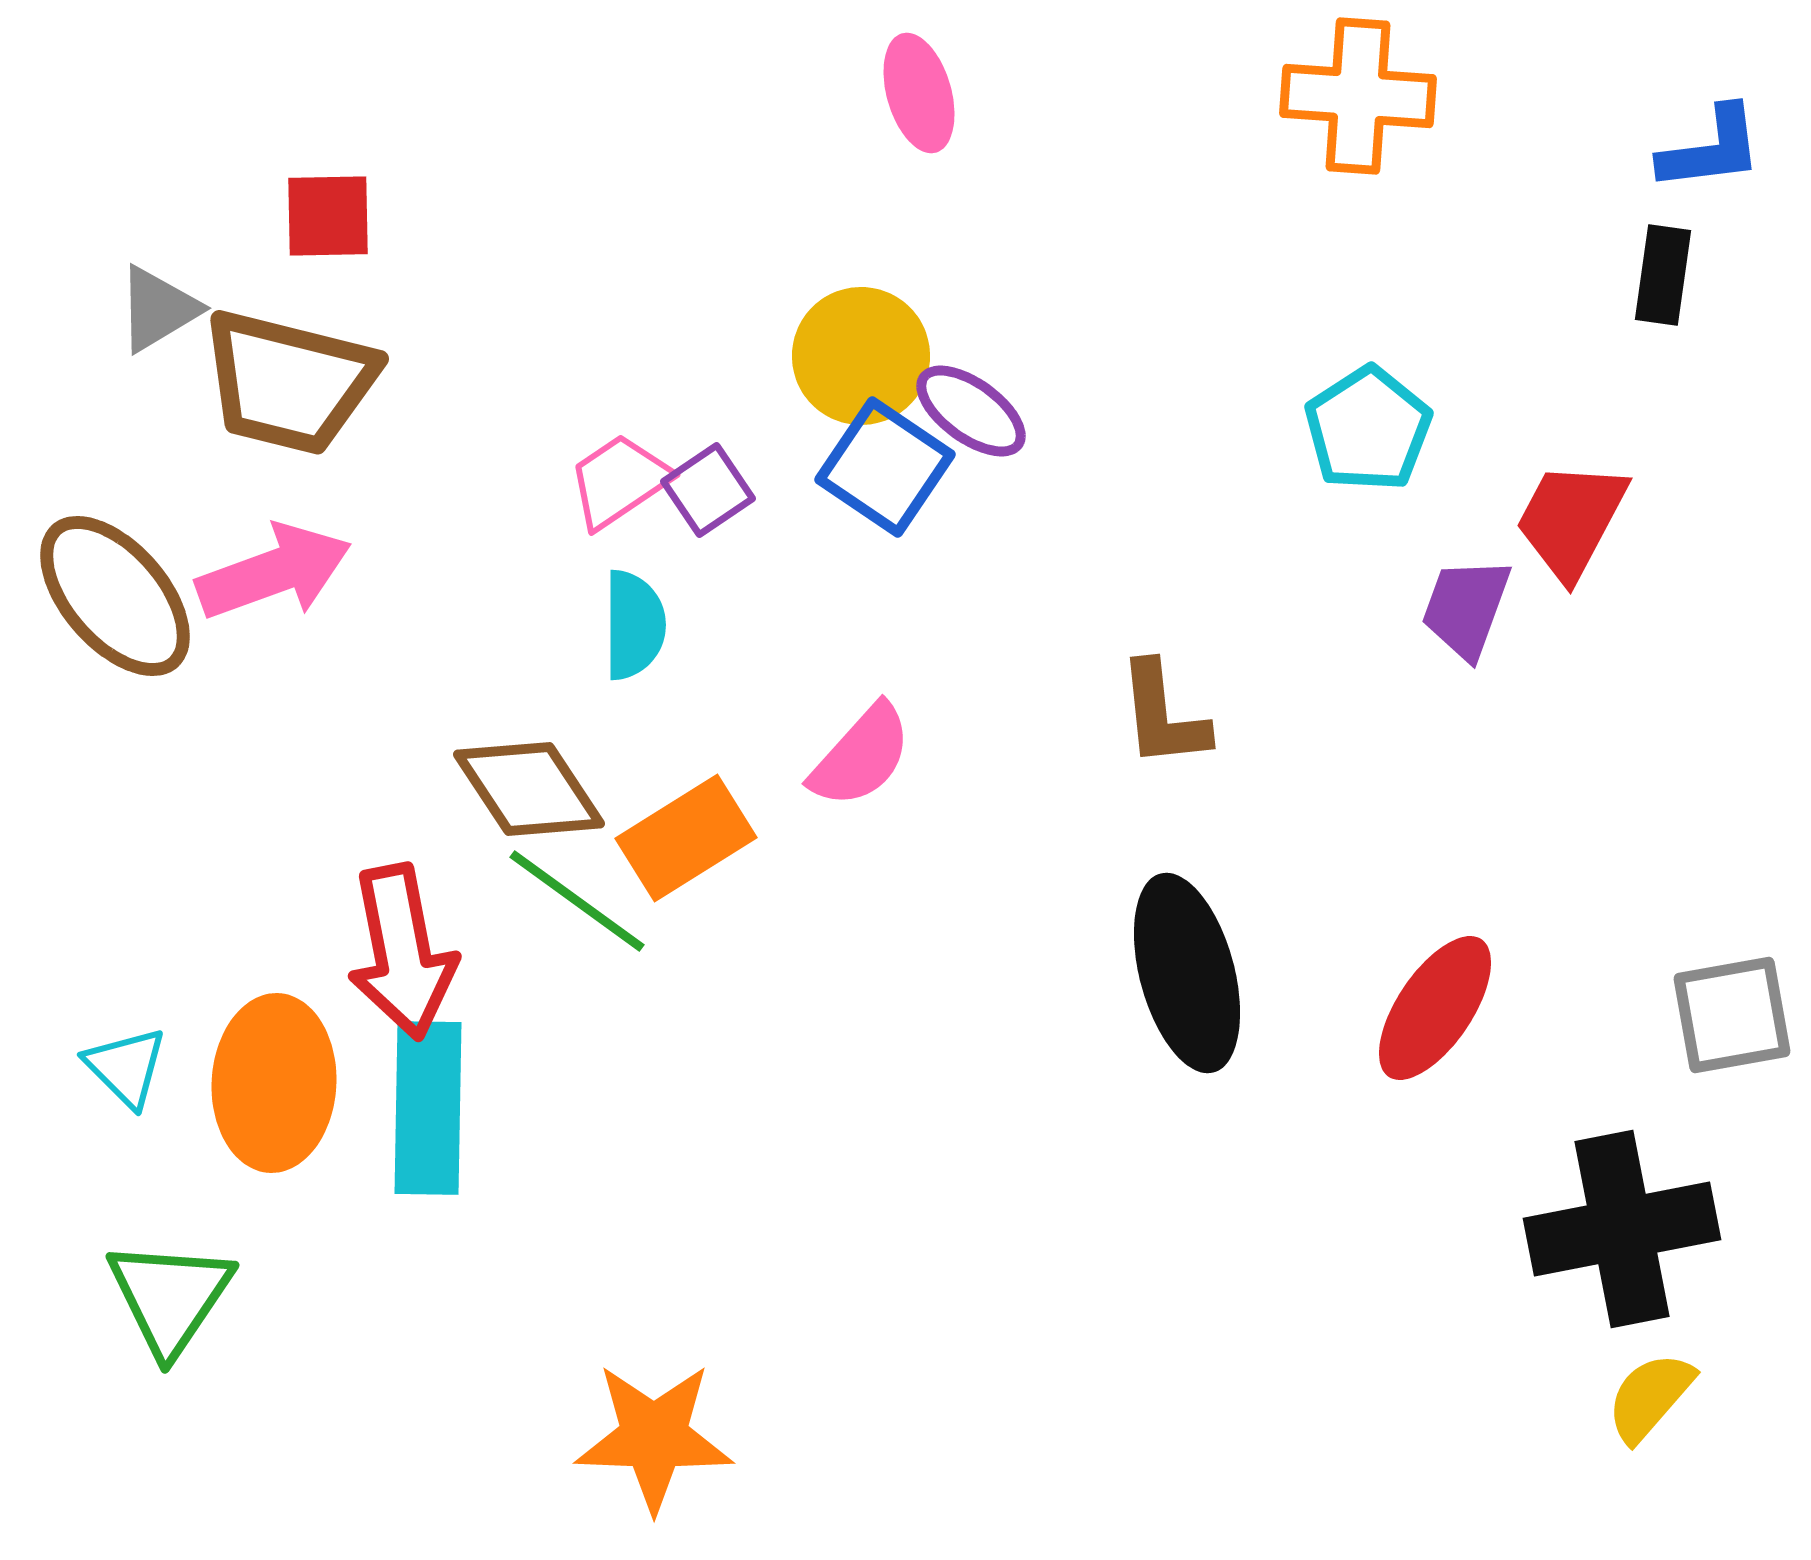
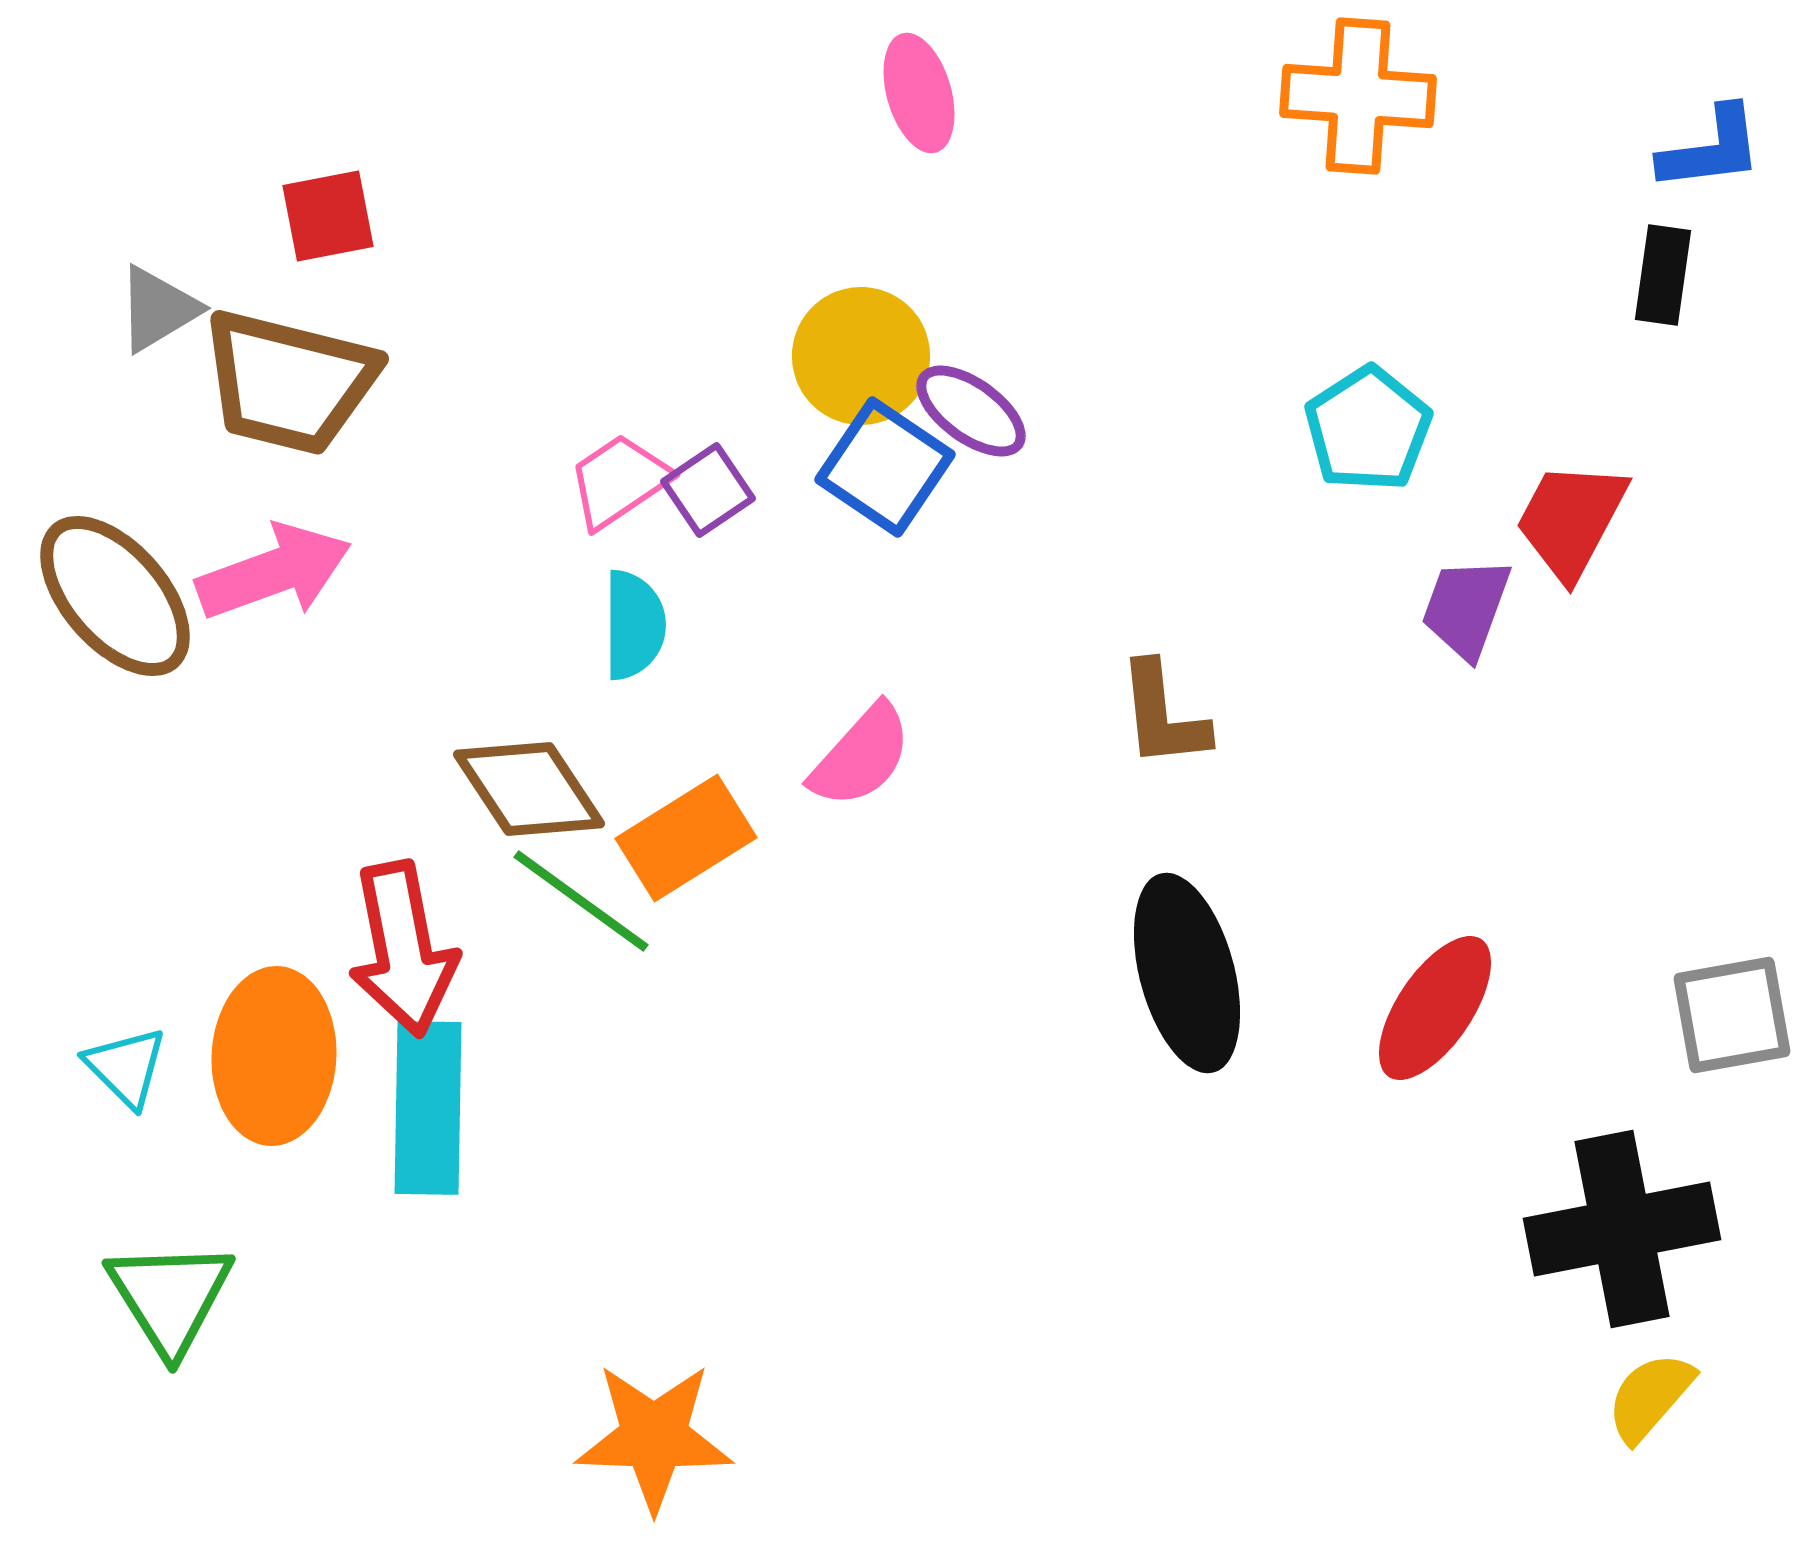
red square: rotated 10 degrees counterclockwise
green line: moved 4 px right
red arrow: moved 1 px right, 3 px up
orange ellipse: moved 27 px up
green triangle: rotated 6 degrees counterclockwise
